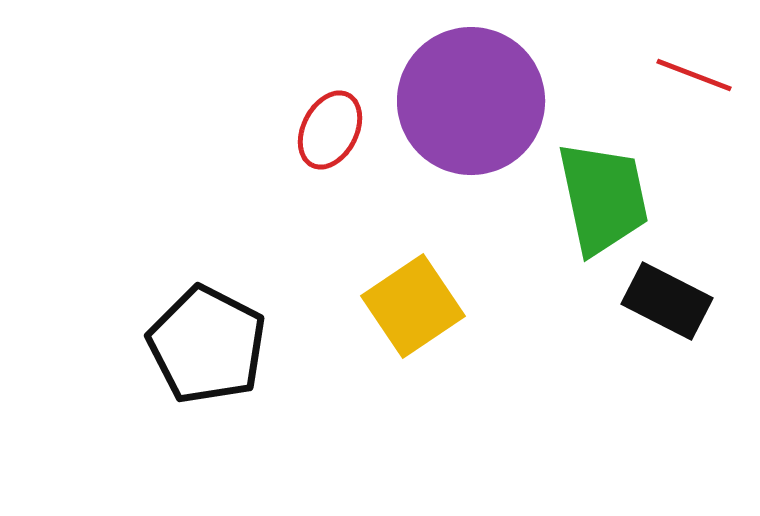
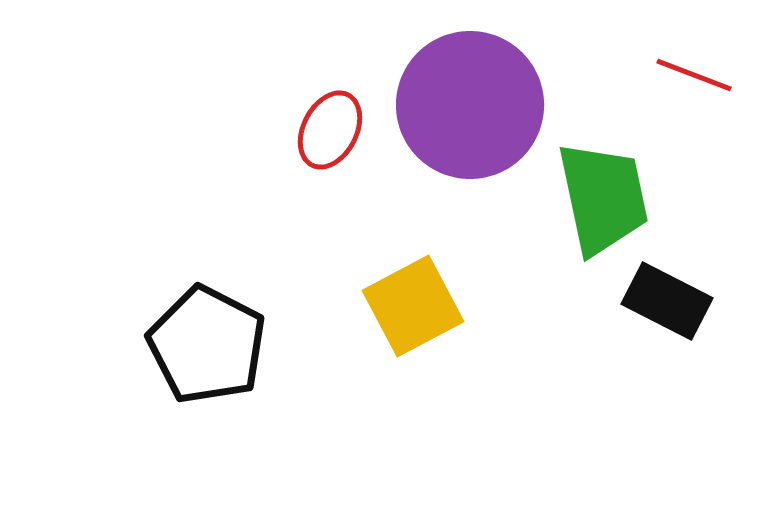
purple circle: moved 1 px left, 4 px down
yellow square: rotated 6 degrees clockwise
